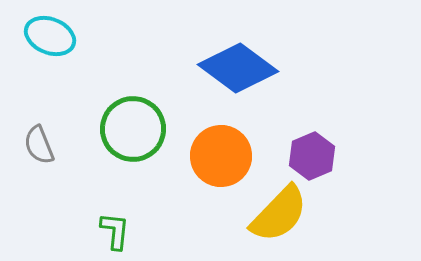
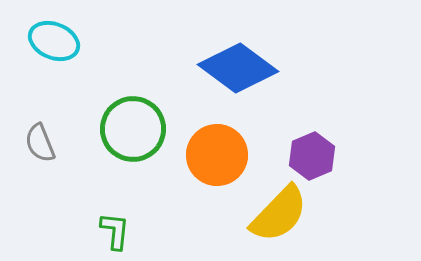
cyan ellipse: moved 4 px right, 5 px down
gray semicircle: moved 1 px right, 2 px up
orange circle: moved 4 px left, 1 px up
